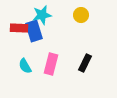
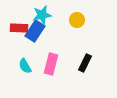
yellow circle: moved 4 px left, 5 px down
blue rectangle: moved 1 px right; rotated 50 degrees clockwise
